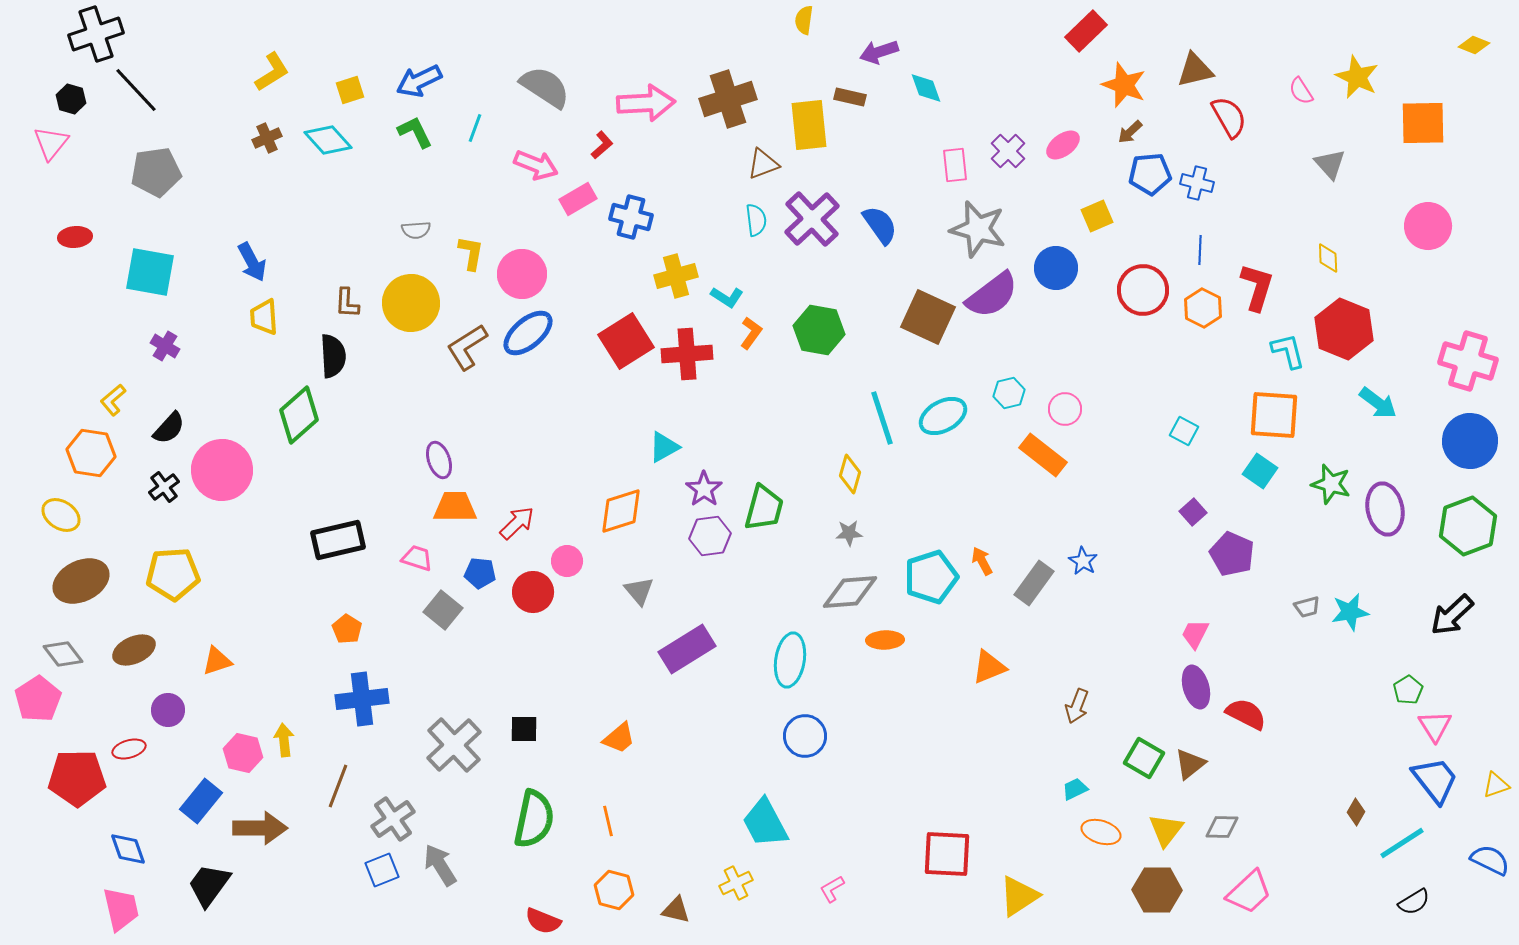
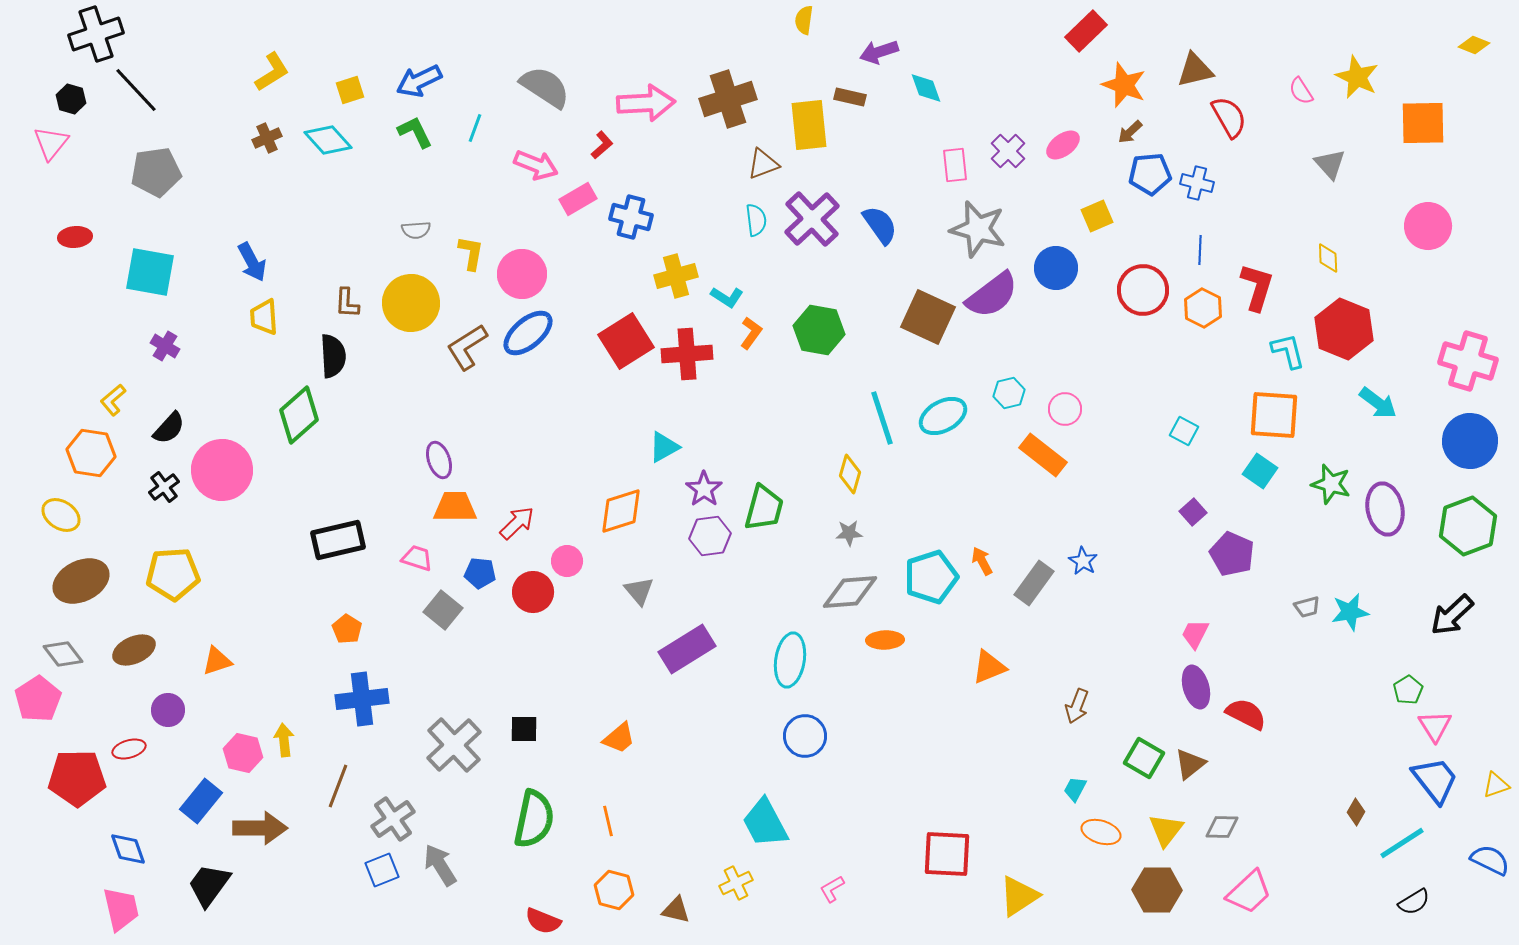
cyan trapezoid at (1075, 789): rotated 36 degrees counterclockwise
